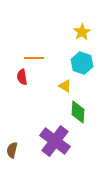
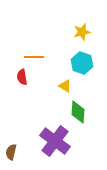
yellow star: rotated 18 degrees clockwise
orange line: moved 1 px up
brown semicircle: moved 1 px left, 2 px down
